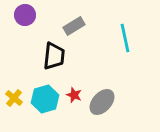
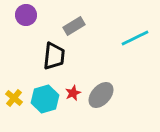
purple circle: moved 1 px right
cyan line: moved 10 px right; rotated 76 degrees clockwise
red star: moved 1 px left, 2 px up; rotated 28 degrees clockwise
gray ellipse: moved 1 px left, 7 px up
